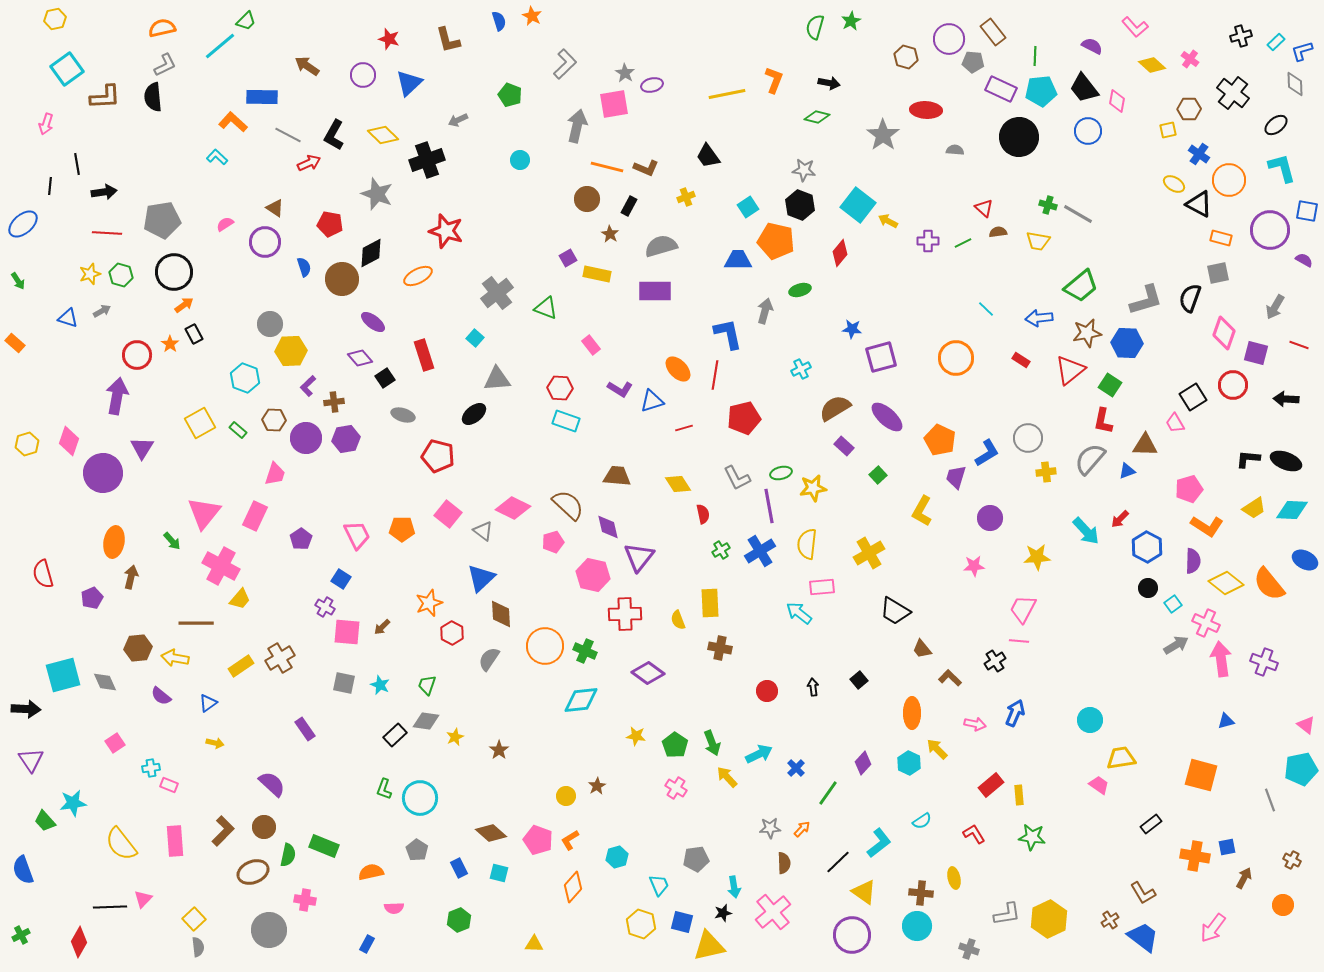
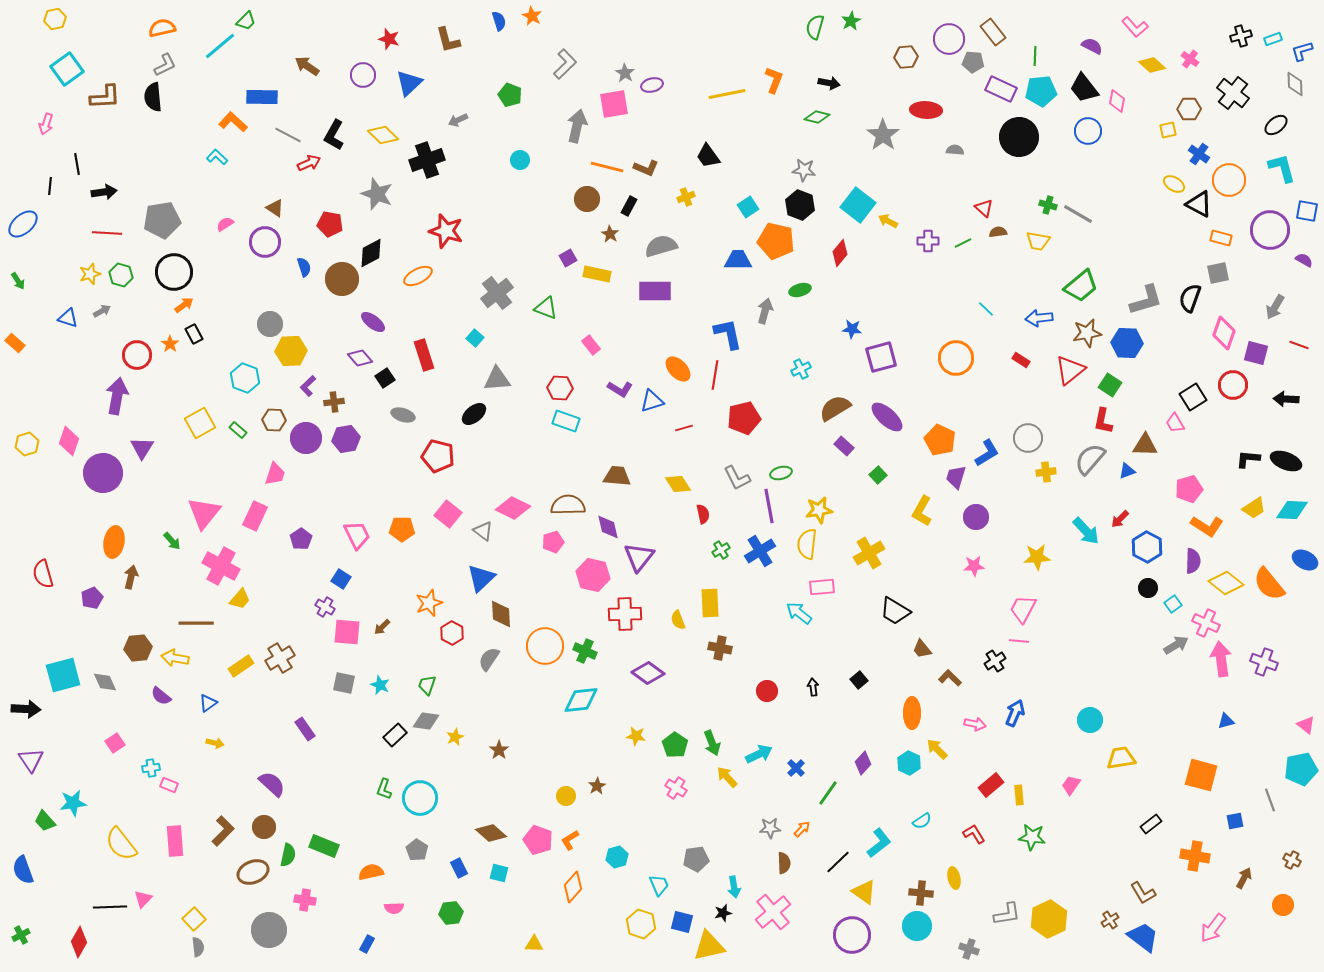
cyan rectangle at (1276, 42): moved 3 px left, 3 px up; rotated 24 degrees clockwise
brown hexagon at (906, 57): rotated 20 degrees counterclockwise
yellow star at (813, 488): moved 6 px right, 22 px down
brown semicircle at (568, 505): rotated 44 degrees counterclockwise
purple circle at (990, 518): moved 14 px left, 1 px up
pink trapezoid at (1099, 785): moved 28 px left; rotated 90 degrees counterclockwise
blue square at (1227, 847): moved 8 px right, 26 px up
green hexagon at (459, 920): moved 8 px left, 7 px up; rotated 15 degrees clockwise
